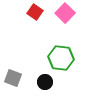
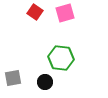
pink square: rotated 30 degrees clockwise
gray square: rotated 30 degrees counterclockwise
